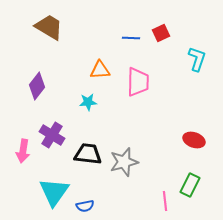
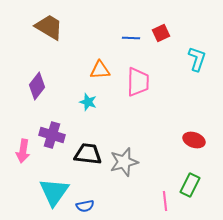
cyan star: rotated 24 degrees clockwise
purple cross: rotated 15 degrees counterclockwise
